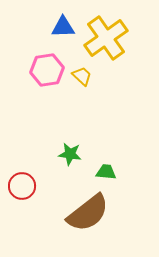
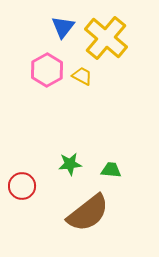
blue triangle: rotated 50 degrees counterclockwise
yellow cross: rotated 15 degrees counterclockwise
pink hexagon: rotated 20 degrees counterclockwise
yellow trapezoid: rotated 15 degrees counterclockwise
green star: moved 10 px down; rotated 15 degrees counterclockwise
green trapezoid: moved 5 px right, 2 px up
